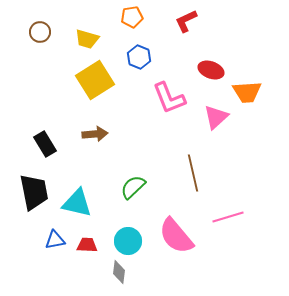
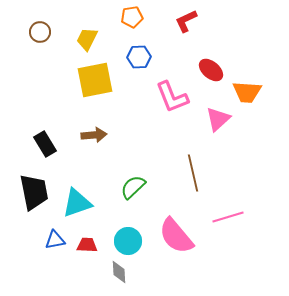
yellow trapezoid: rotated 100 degrees clockwise
blue hexagon: rotated 25 degrees counterclockwise
red ellipse: rotated 20 degrees clockwise
yellow square: rotated 21 degrees clockwise
orange trapezoid: rotated 8 degrees clockwise
pink L-shape: moved 3 px right, 1 px up
pink triangle: moved 2 px right, 2 px down
brown arrow: moved 1 px left, 1 px down
cyan triangle: rotated 32 degrees counterclockwise
gray diamond: rotated 10 degrees counterclockwise
